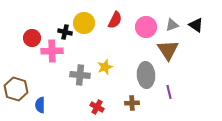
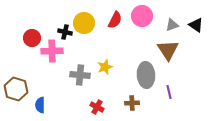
pink circle: moved 4 px left, 11 px up
